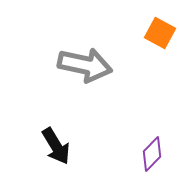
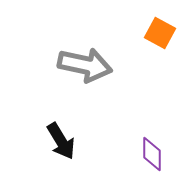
black arrow: moved 5 px right, 5 px up
purple diamond: rotated 44 degrees counterclockwise
